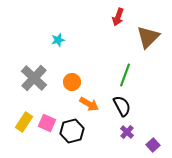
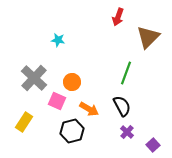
cyan star: rotated 24 degrees clockwise
green line: moved 1 px right, 2 px up
orange arrow: moved 5 px down
pink square: moved 10 px right, 22 px up
